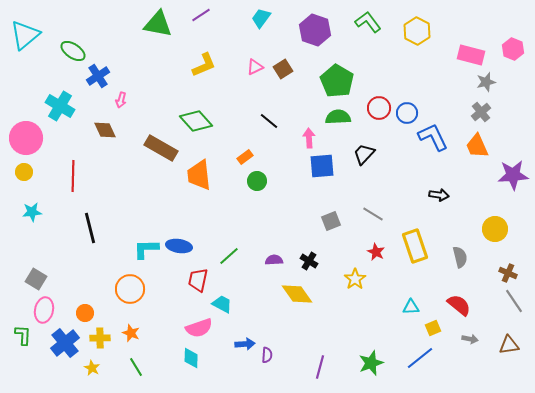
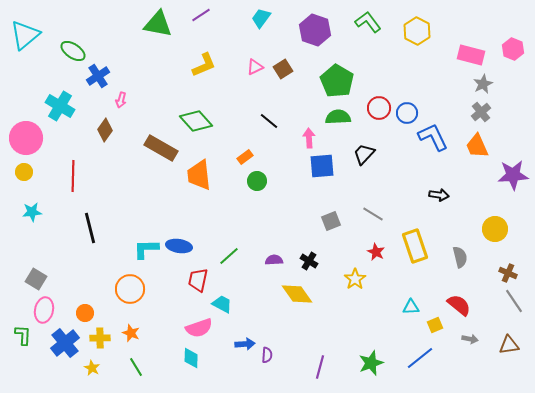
gray star at (486, 82): moved 3 px left, 2 px down; rotated 12 degrees counterclockwise
brown diamond at (105, 130): rotated 60 degrees clockwise
yellow square at (433, 328): moved 2 px right, 3 px up
